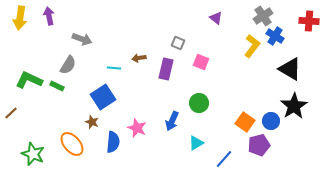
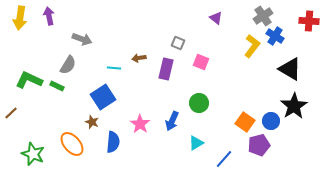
pink star: moved 3 px right, 4 px up; rotated 12 degrees clockwise
